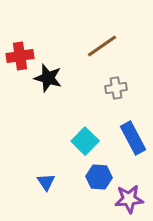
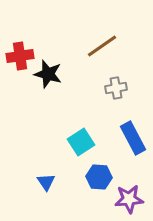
black star: moved 4 px up
cyan square: moved 4 px left, 1 px down; rotated 12 degrees clockwise
